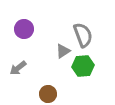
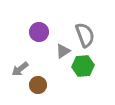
purple circle: moved 15 px right, 3 px down
gray semicircle: moved 2 px right
gray arrow: moved 2 px right, 1 px down
brown circle: moved 10 px left, 9 px up
